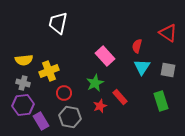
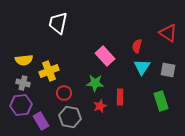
green star: rotated 30 degrees clockwise
red rectangle: rotated 42 degrees clockwise
purple hexagon: moved 2 px left
